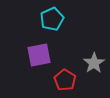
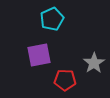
red pentagon: rotated 30 degrees counterclockwise
